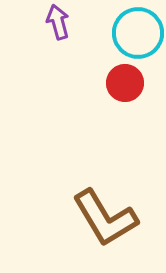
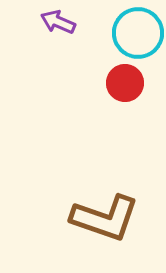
purple arrow: rotated 52 degrees counterclockwise
brown L-shape: rotated 40 degrees counterclockwise
